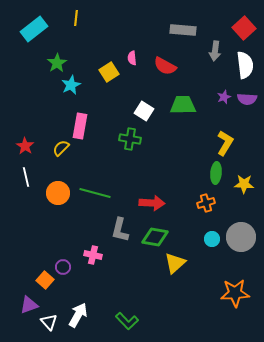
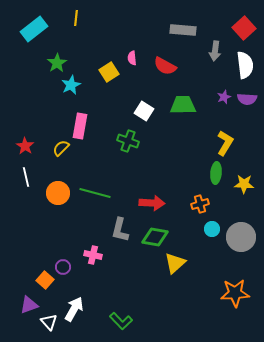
green cross: moved 2 px left, 2 px down; rotated 10 degrees clockwise
orange cross: moved 6 px left, 1 px down
cyan circle: moved 10 px up
white arrow: moved 4 px left, 6 px up
green L-shape: moved 6 px left
